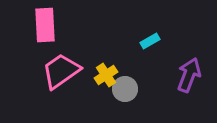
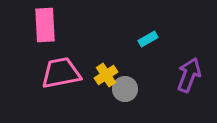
cyan rectangle: moved 2 px left, 2 px up
pink trapezoid: moved 2 px down; rotated 24 degrees clockwise
